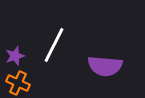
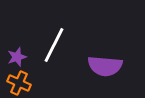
purple star: moved 2 px right, 1 px down
orange cross: moved 1 px right
